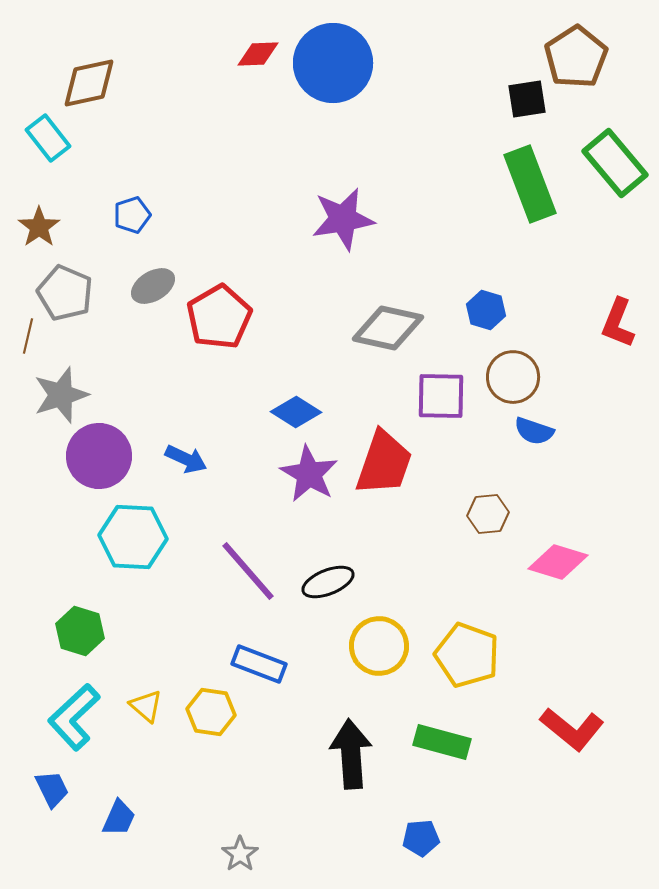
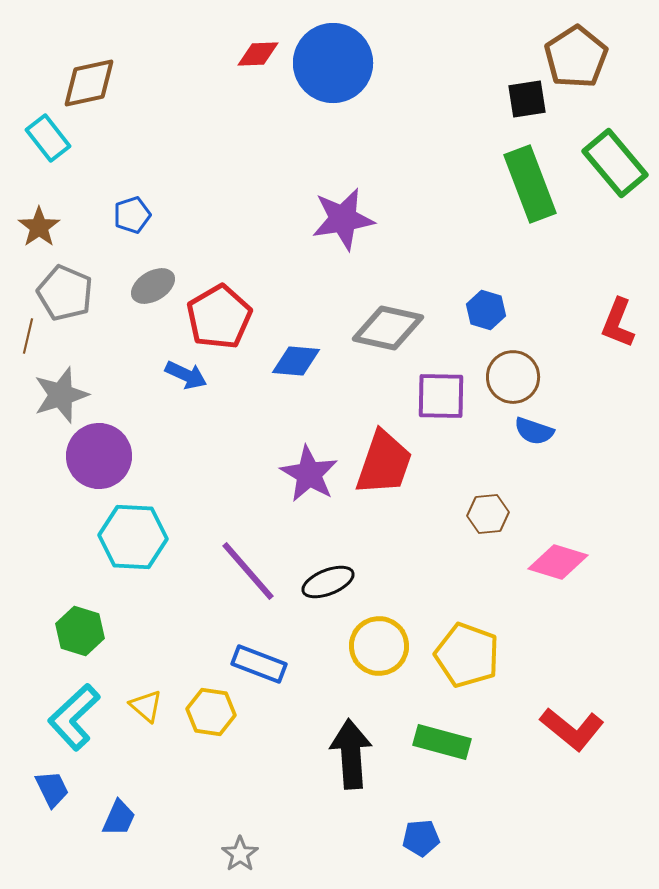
blue diamond at (296, 412): moved 51 px up; rotated 27 degrees counterclockwise
blue arrow at (186, 459): moved 84 px up
